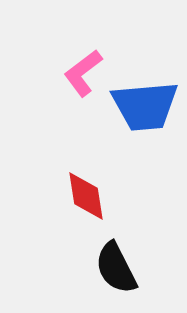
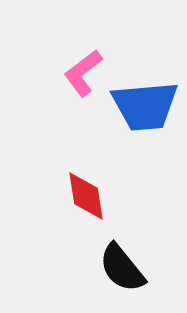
black semicircle: moved 6 px right; rotated 12 degrees counterclockwise
